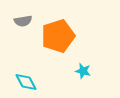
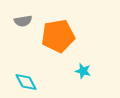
orange pentagon: rotated 8 degrees clockwise
